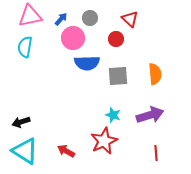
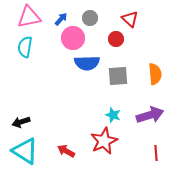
pink triangle: moved 1 px left, 1 px down
